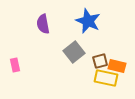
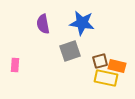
blue star: moved 6 px left, 2 px down; rotated 15 degrees counterclockwise
gray square: moved 4 px left, 1 px up; rotated 20 degrees clockwise
pink rectangle: rotated 16 degrees clockwise
